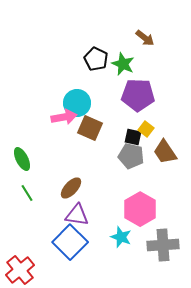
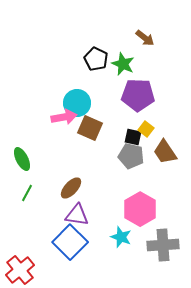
green line: rotated 60 degrees clockwise
